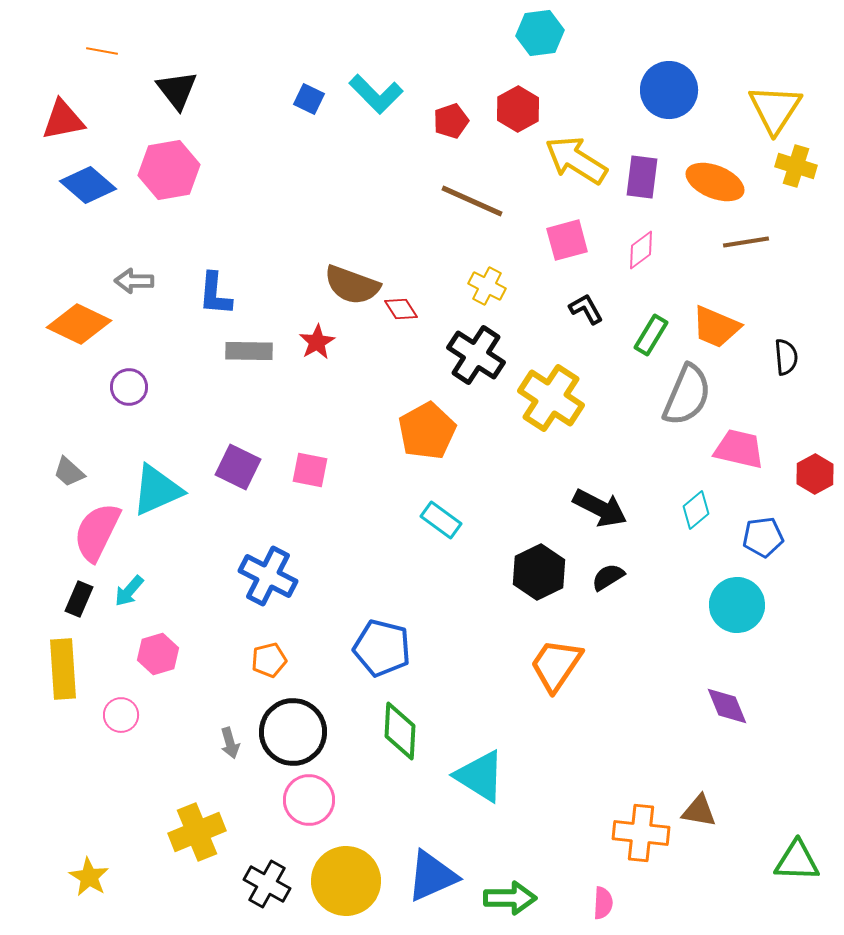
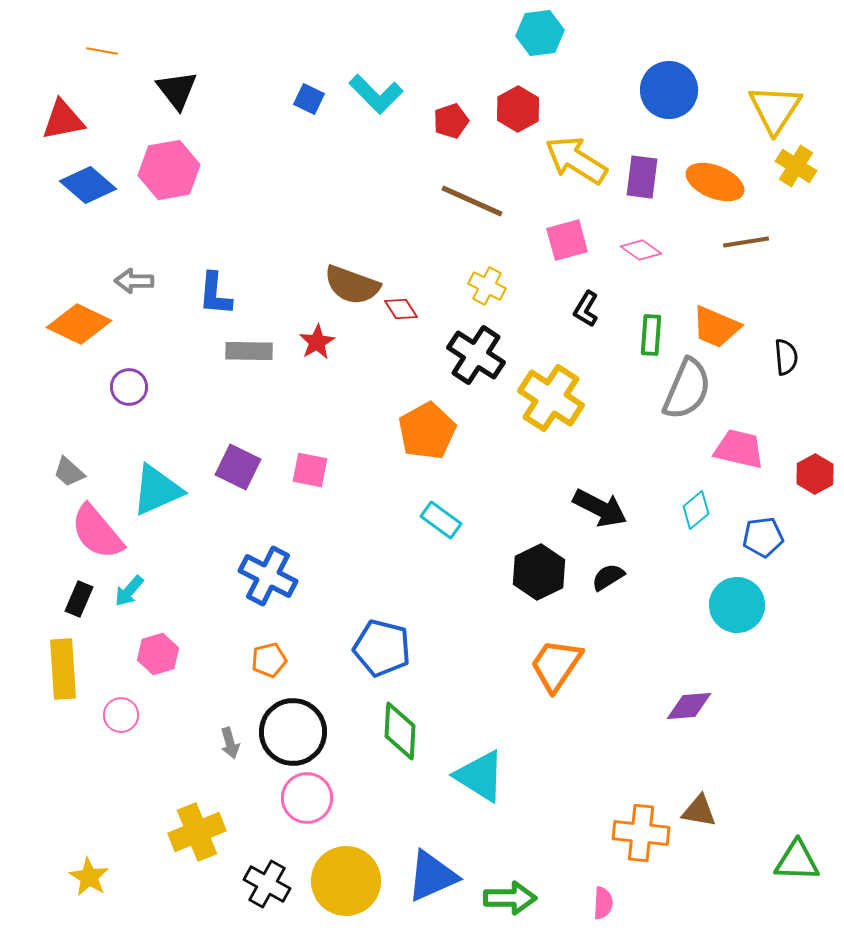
yellow cross at (796, 166): rotated 15 degrees clockwise
pink diamond at (641, 250): rotated 72 degrees clockwise
black L-shape at (586, 309): rotated 120 degrees counterclockwise
green rectangle at (651, 335): rotated 27 degrees counterclockwise
gray semicircle at (687, 395): moved 6 px up
pink semicircle at (97, 532): rotated 66 degrees counterclockwise
purple diamond at (727, 706): moved 38 px left; rotated 72 degrees counterclockwise
pink circle at (309, 800): moved 2 px left, 2 px up
